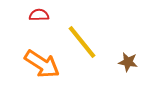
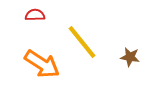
red semicircle: moved 4 px left
brown star: moved 2 px right, 5 px up
